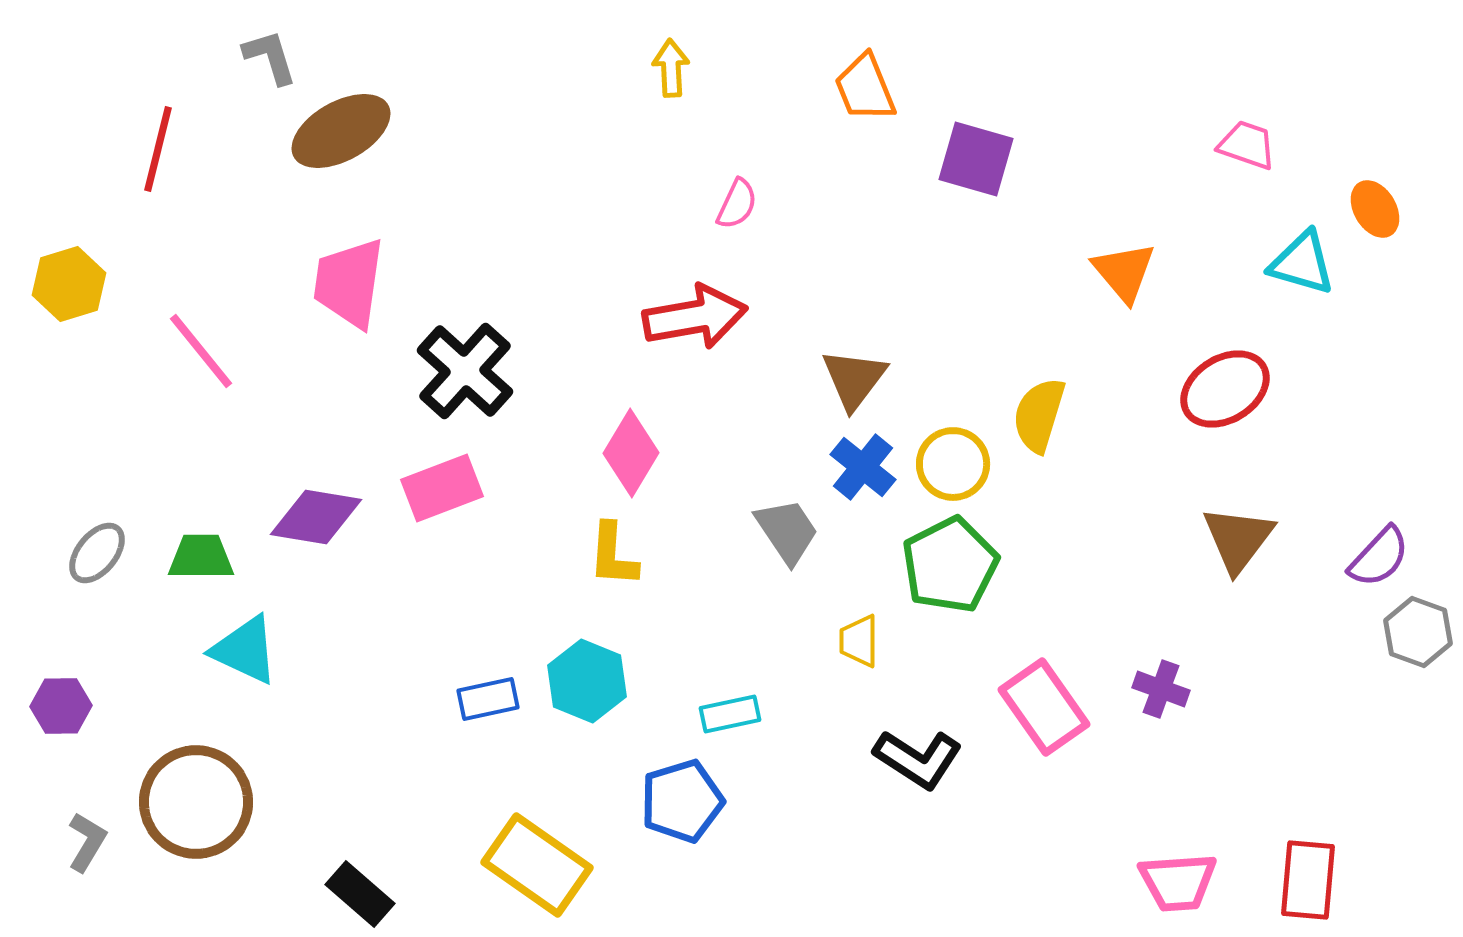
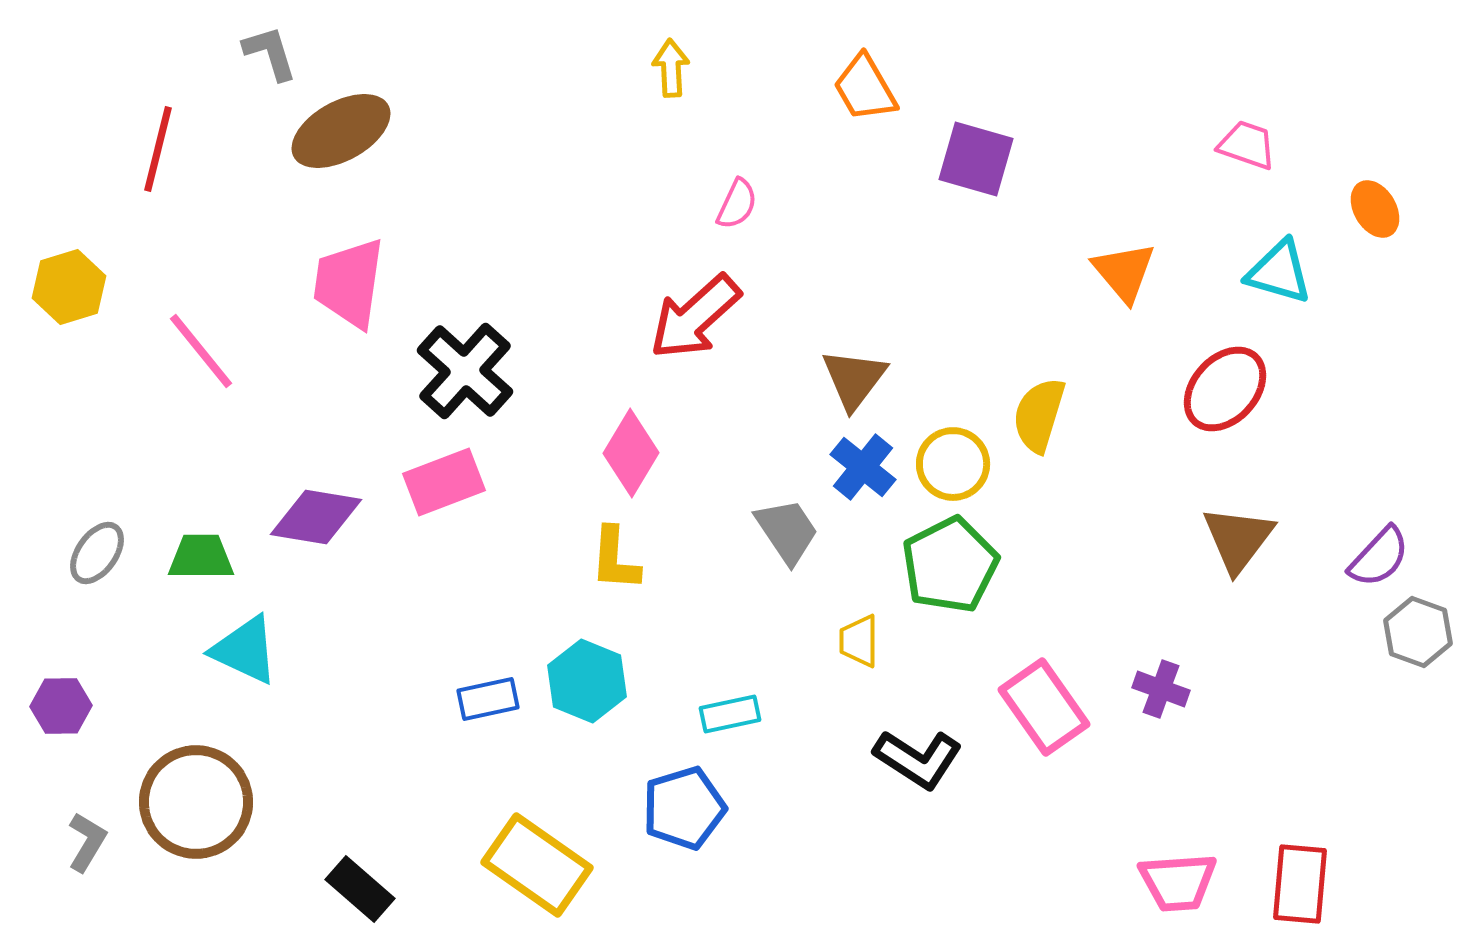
gray L-shape at (270, 57): moved 4 px up
orange trapezoid at (865, 88): rotated 8 degrees counterclockwise
cyan triangle at (1302, 263): moved 23 px left, 9 px down
yellow hexagon at (69, 284): moved 3 px down
red arrow at (695, 317): rotated 148 degrees clockwise
red ellipse at (1225, 389): rotated 16 degrees counterclockwise
pink rectangle at (442, 488): moved 2 px right, 6 px up
gray ellipse at (97, 553): rotated 4 degrees counterclockwise
yellow L-shape at (613, 555): moved 2 px right, 4 px down
blue pentagon at (682, 801): moved 2 px right, 7 px down
red rectangle at (1308, 880): moved 8 px left, 4 px down
black rectangle at (360, 894): moved 5 px up
